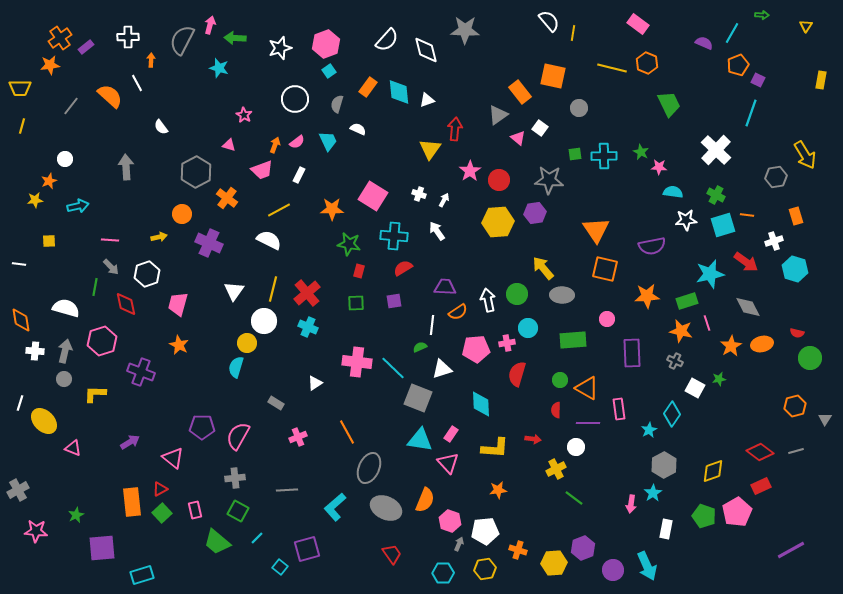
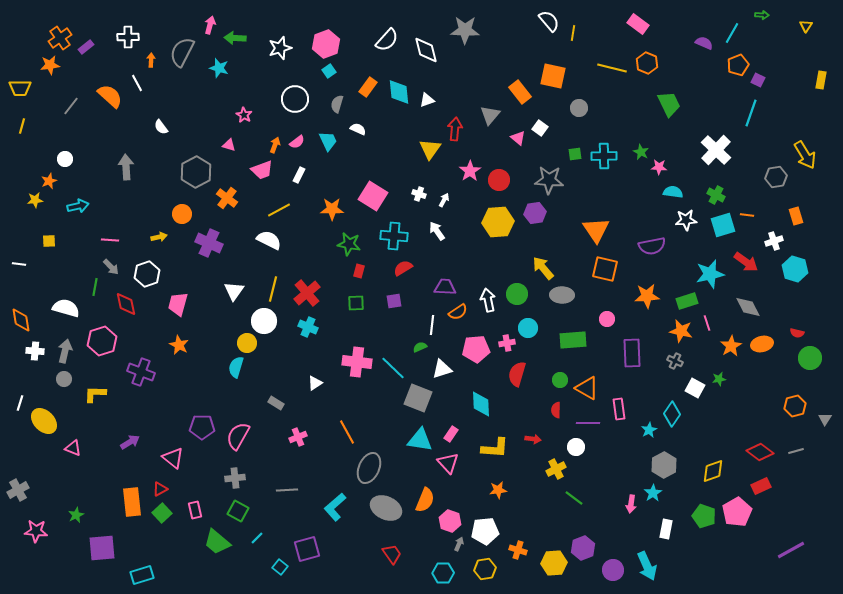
gray semicircle at (182, 40): moved 12 px down
gray triangle at (498, 115): moved 8 px left; rotated 15 degrees counterclockwise
